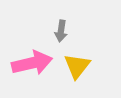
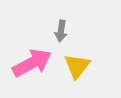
pink arrow: rotated 15 degrees counterclockwise
